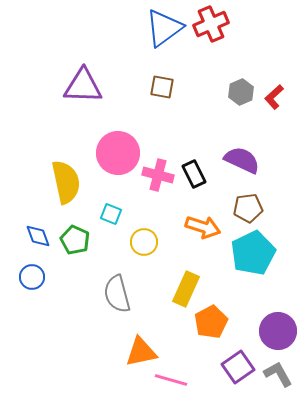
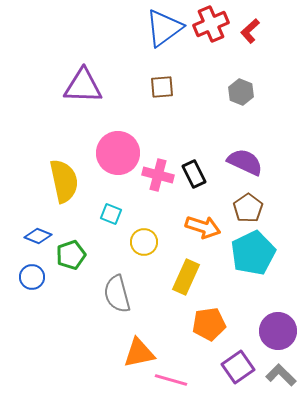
brown square: rotated 15 degrees counterclockwise
gray hexagon: rotated 15 degrees counterclockwise
red L-shape: moved 24 px left, 66 px up
purple semicircle: moved 3 px right, 2 px down
yellow semicircle: moved 2 px left, 1 px up
brown pentagon: rotated 28 degrees counterclockwise
blue diamond: rotated 48 degrees counterclockwise
green pentagon: moved 4 px left, 15 px down; rotated 28 degrees clockwise
yellow rectangle: moved 12 px up
orange pentagon: moved 2 px left, 2 px down; rotated 20 degrees clockwise
orange triangle: moved 2 px left, 1 px down
gray L-shape: moved 3 px right, 1 px down; rotated 16 degrees counterclockwise
